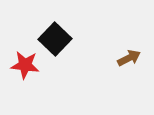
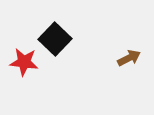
red star: moved 1 px left, 3 px up
